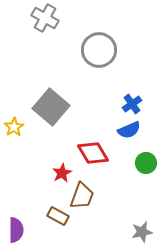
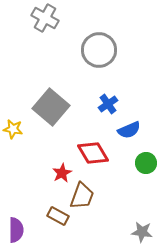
blue cross: moved 24 px left
yellow star: moved 1 px left, 2 px down; rotated 30 degrees counterclockwise
gray star: rotated 20 degrees clockwise
